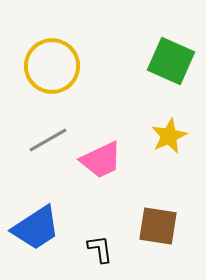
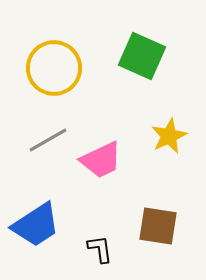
green square: moved 29 px left, 5 px up
yellow circle: moved 2 px right, 2 px down
blue trapezoid: moved 3 px up
